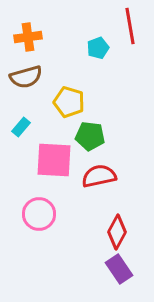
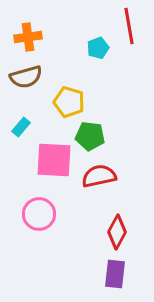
red line: moved 1 px left
purple rectangle: moved 4 px left, 5 px down; rotated 40 degrees clockwise
